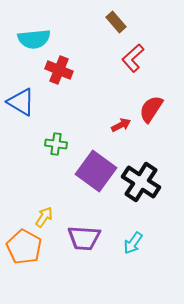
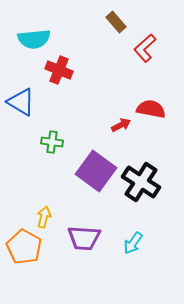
red L-shape: moved 12 px right, 10 px up
red semicircle: rotated 68 degrees clockwise
green cross: moved 4 px left, 2 px up
yellow arrow: rotated 20 degrees counterclockwise
